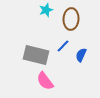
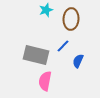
blue semicircle: moved 3 px left, 6 px down
pink semicircle: rotated 48 degrees clockwise
